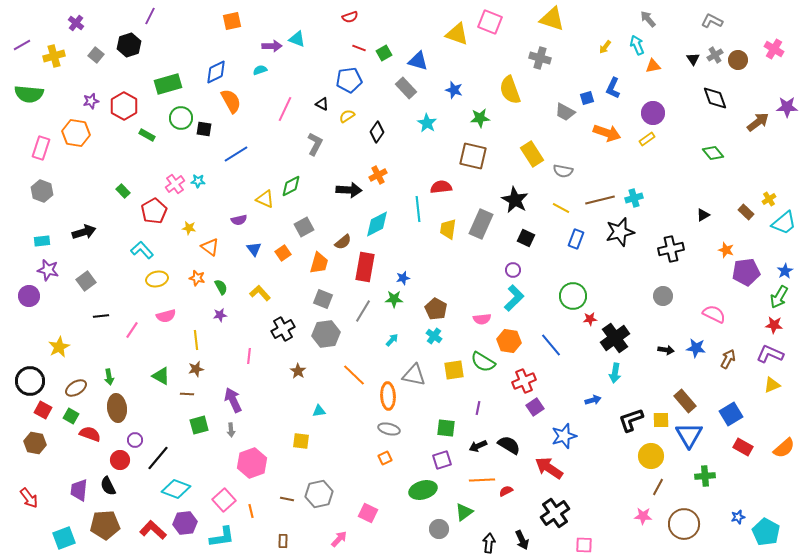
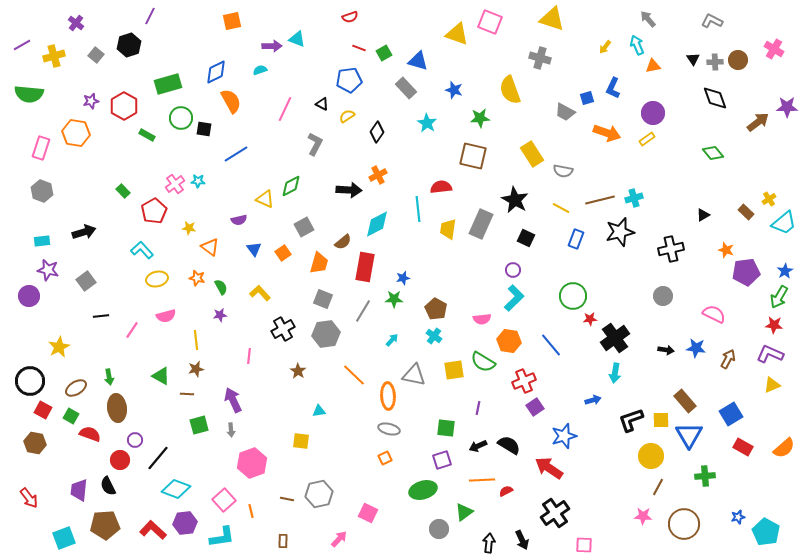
gray cross at (715, 55): moved 7 px down; rotated 28 degrees clockwise
